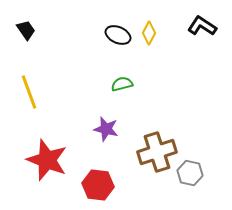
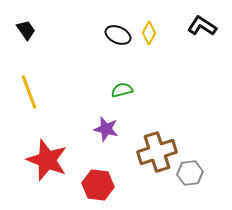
green semicircle: moved 6 px down
gray hexagon: rotated 20 degrees counterclockwise
